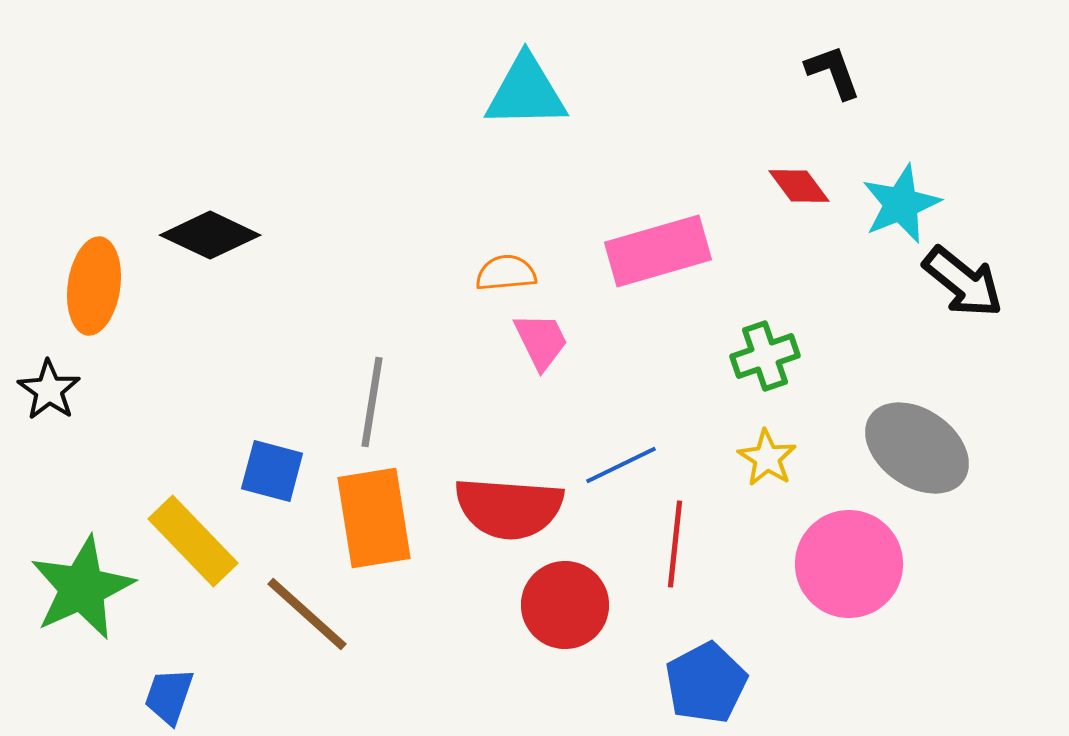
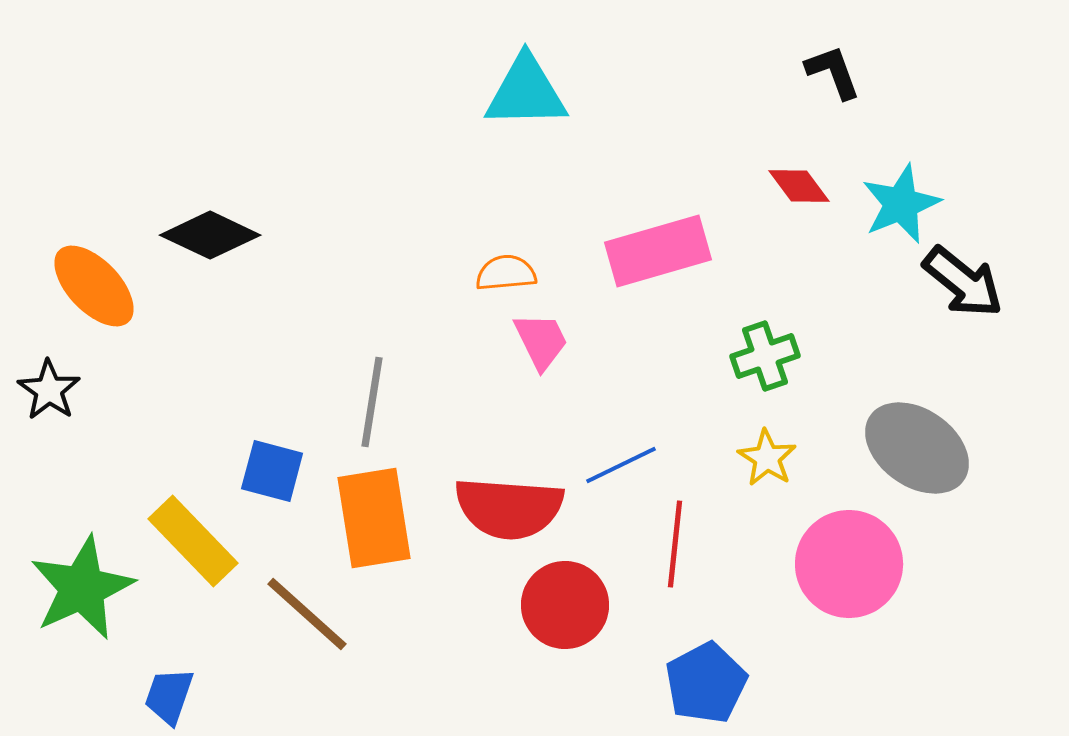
orange ellipse: rotated 52 degrees counterclockwise
